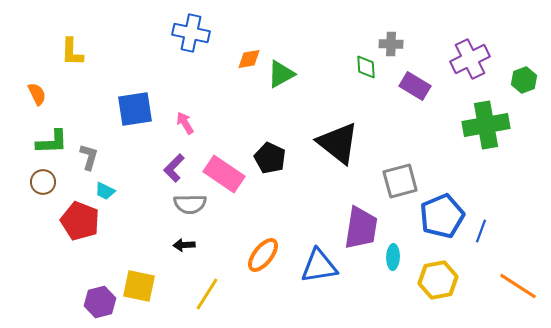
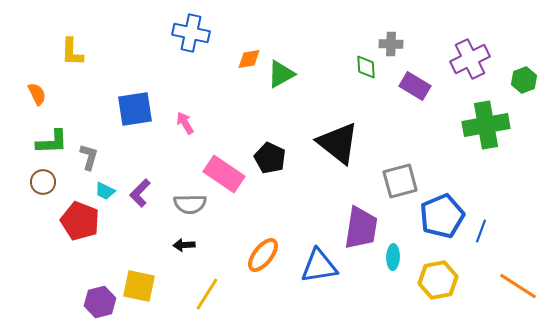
purple L-shape: moved 34 px left, 25 px down
